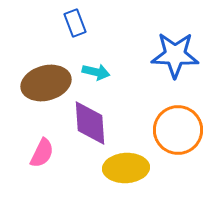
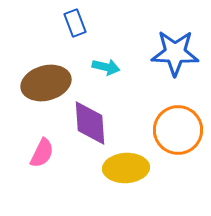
blue star: moved 2 px up
cyan arrow: moved 10 px right, 5 px up
